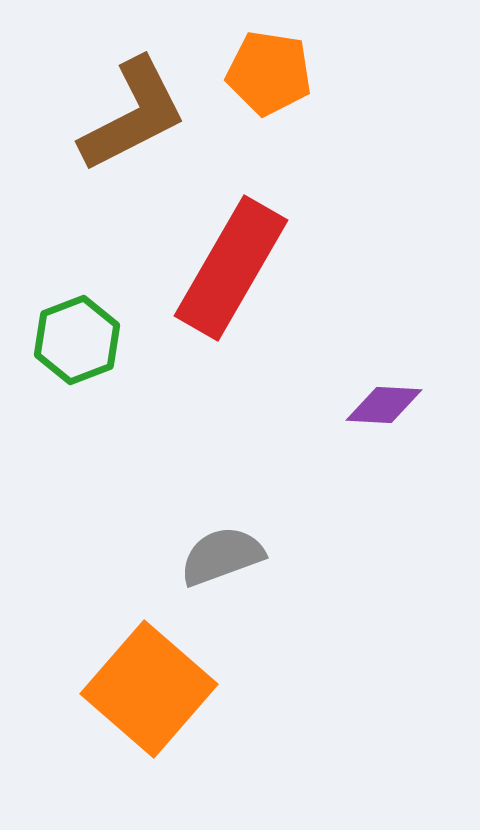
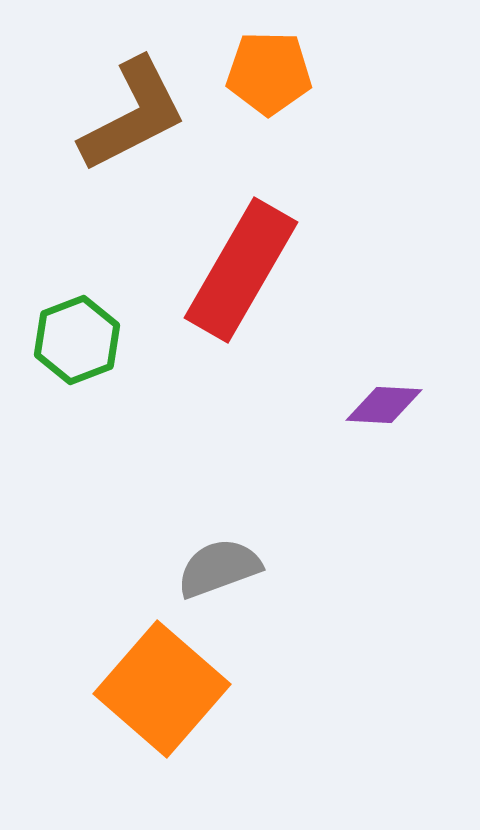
orange pentagon: rotated 8 degrees counterclockwise
red rectangle: moved 10 px right, 2 px down
gray semicircle: moved 3 px left, 12 px down
orange square: moved 13 px right
